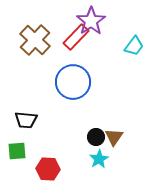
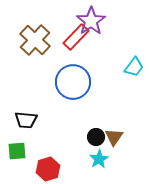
cyan trapezoid: moved 21 px down
red hexagon: rotated 20 degrees counterclockwise
